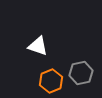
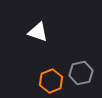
white triangle: moved 14 px up
